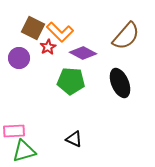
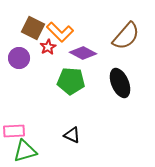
black triangle: moved 2 px left, 4 px up
green triangle: moved 1 px right
